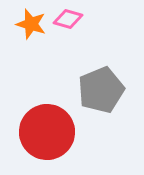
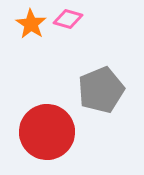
orange star: rotated 16 degrees clockwise
